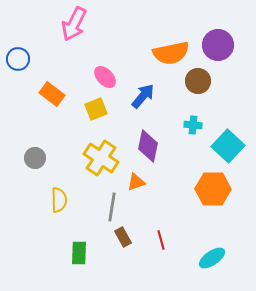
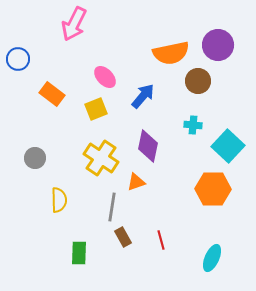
cyan ellipse: rotated 32 degrees counterclockwise
